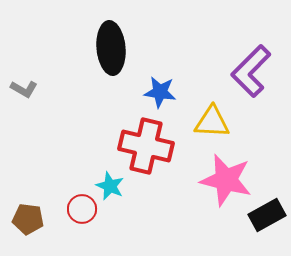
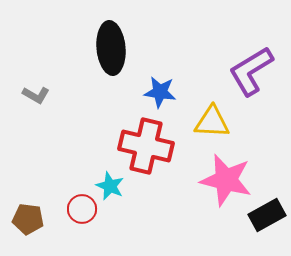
purple L-shape: rotated 14 degrees clockwise
gray L-shape: moved 12 px right, 6 px down
